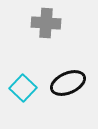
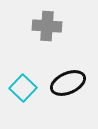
gray cross: moved 1 px right, 3 px down
